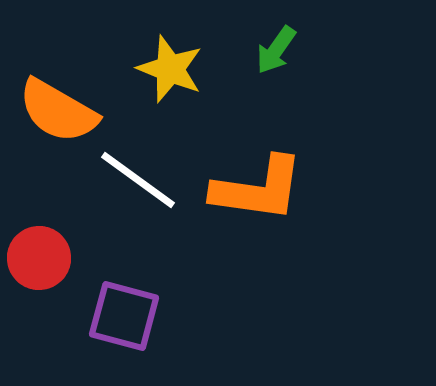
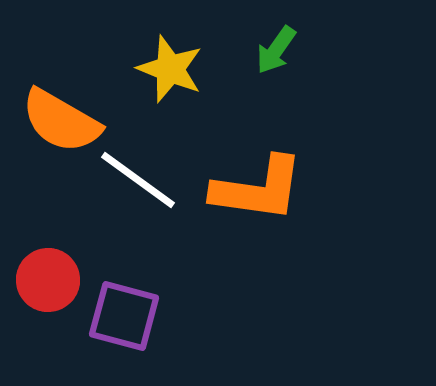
orange semicircle: moved 3 px right, 10 px down
red circle: moved 9 px right, 22 px down
